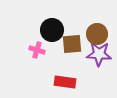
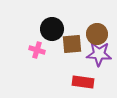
black circle: moved 1 px up
red rectangle: moved 18 px right
